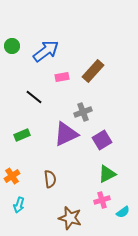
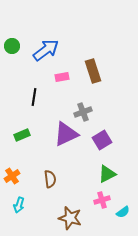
blue arrow: moved 1 px up
brown rectangle: rotated 60 degrees counterclockwise
black line: rotated 60 degrees clockwise
